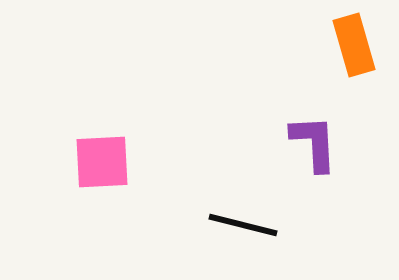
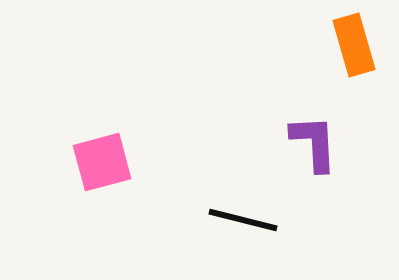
pink square: rotated 12 degrees counterclockwise
black line: moved 5 px up
